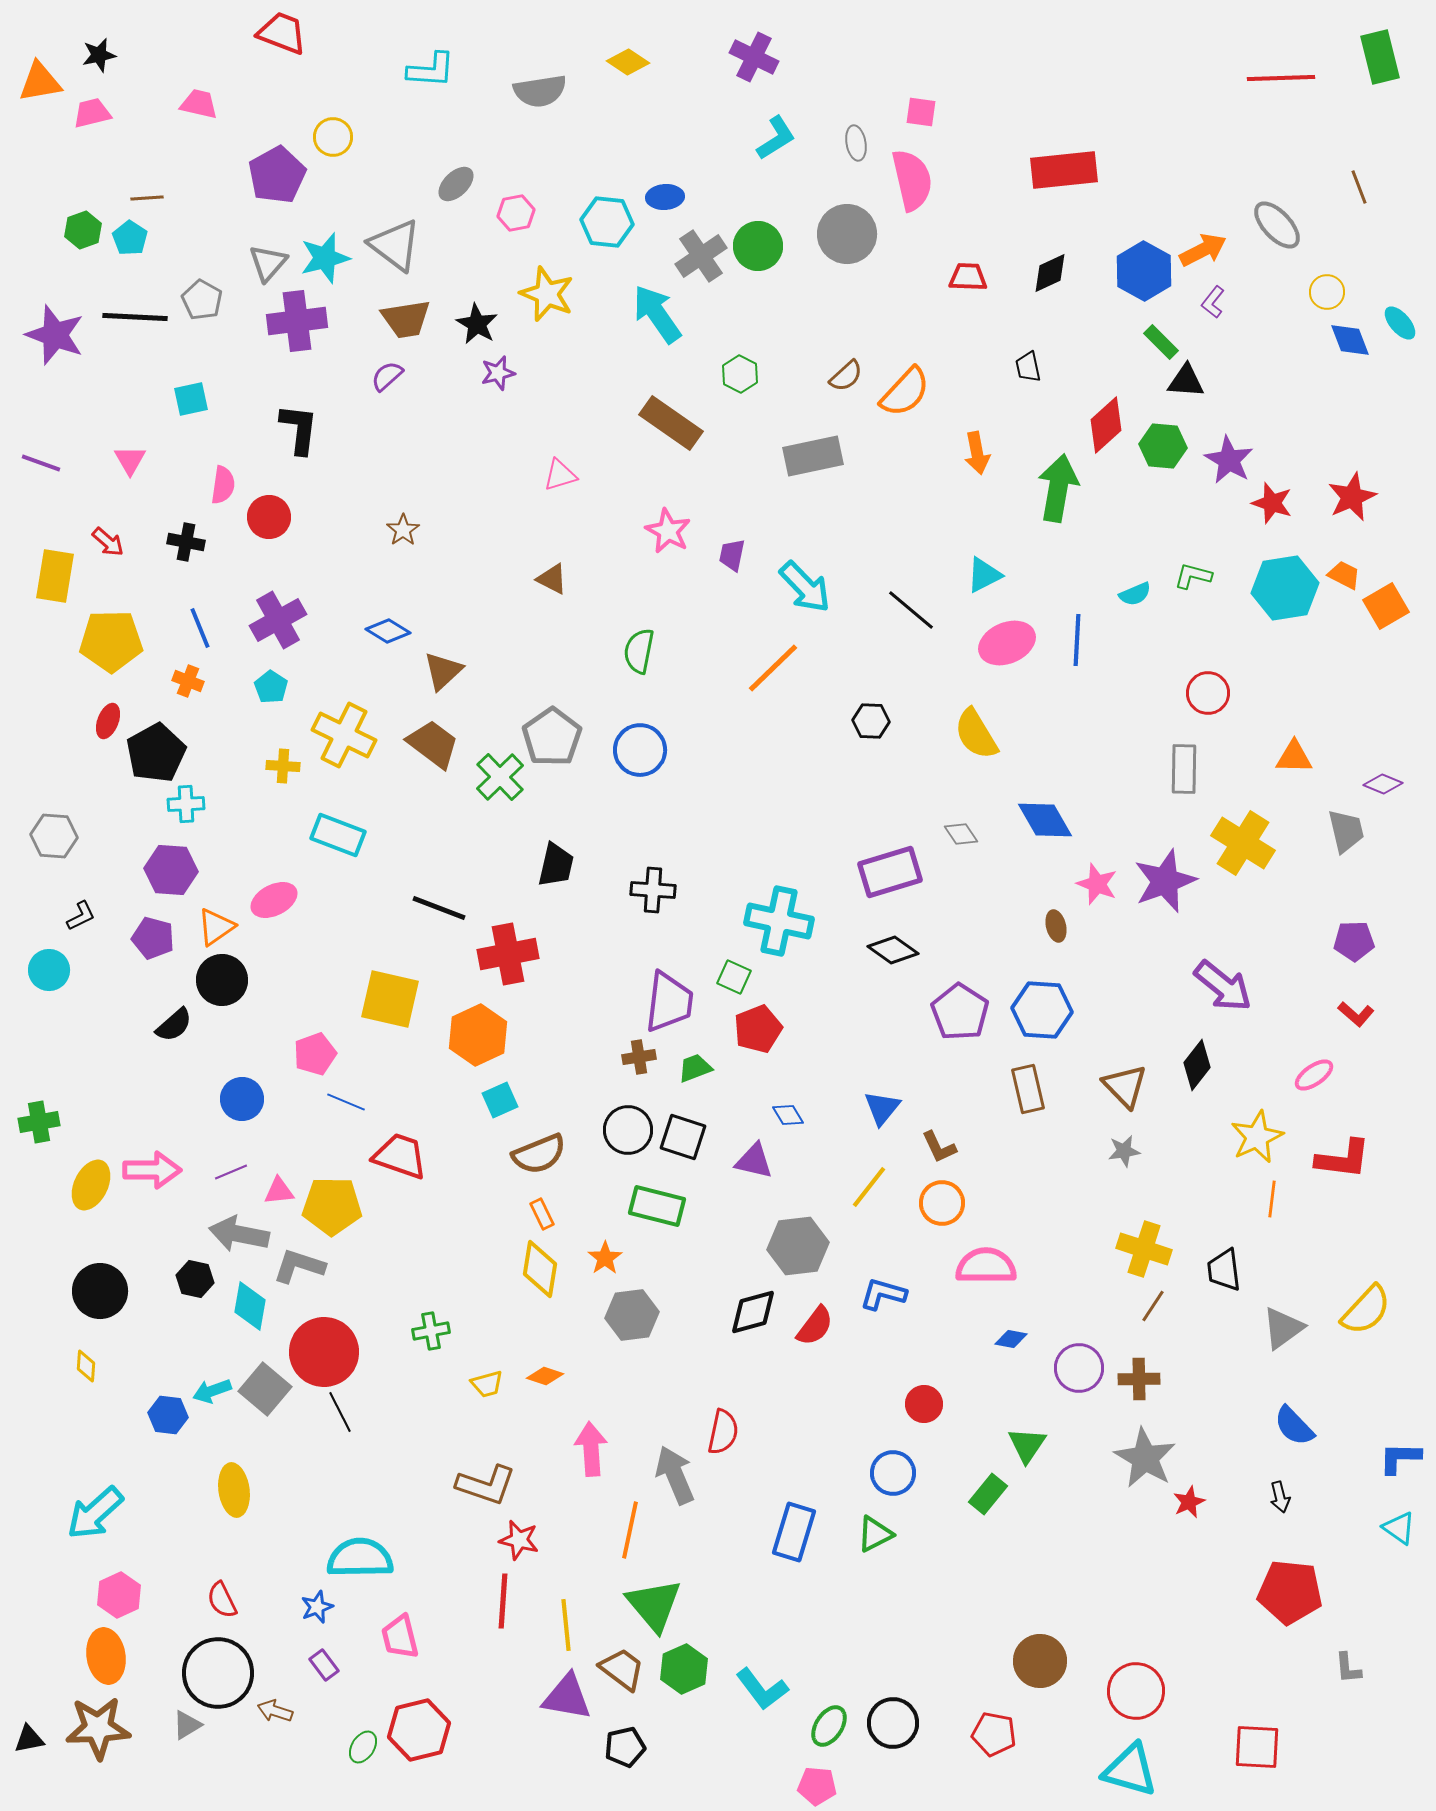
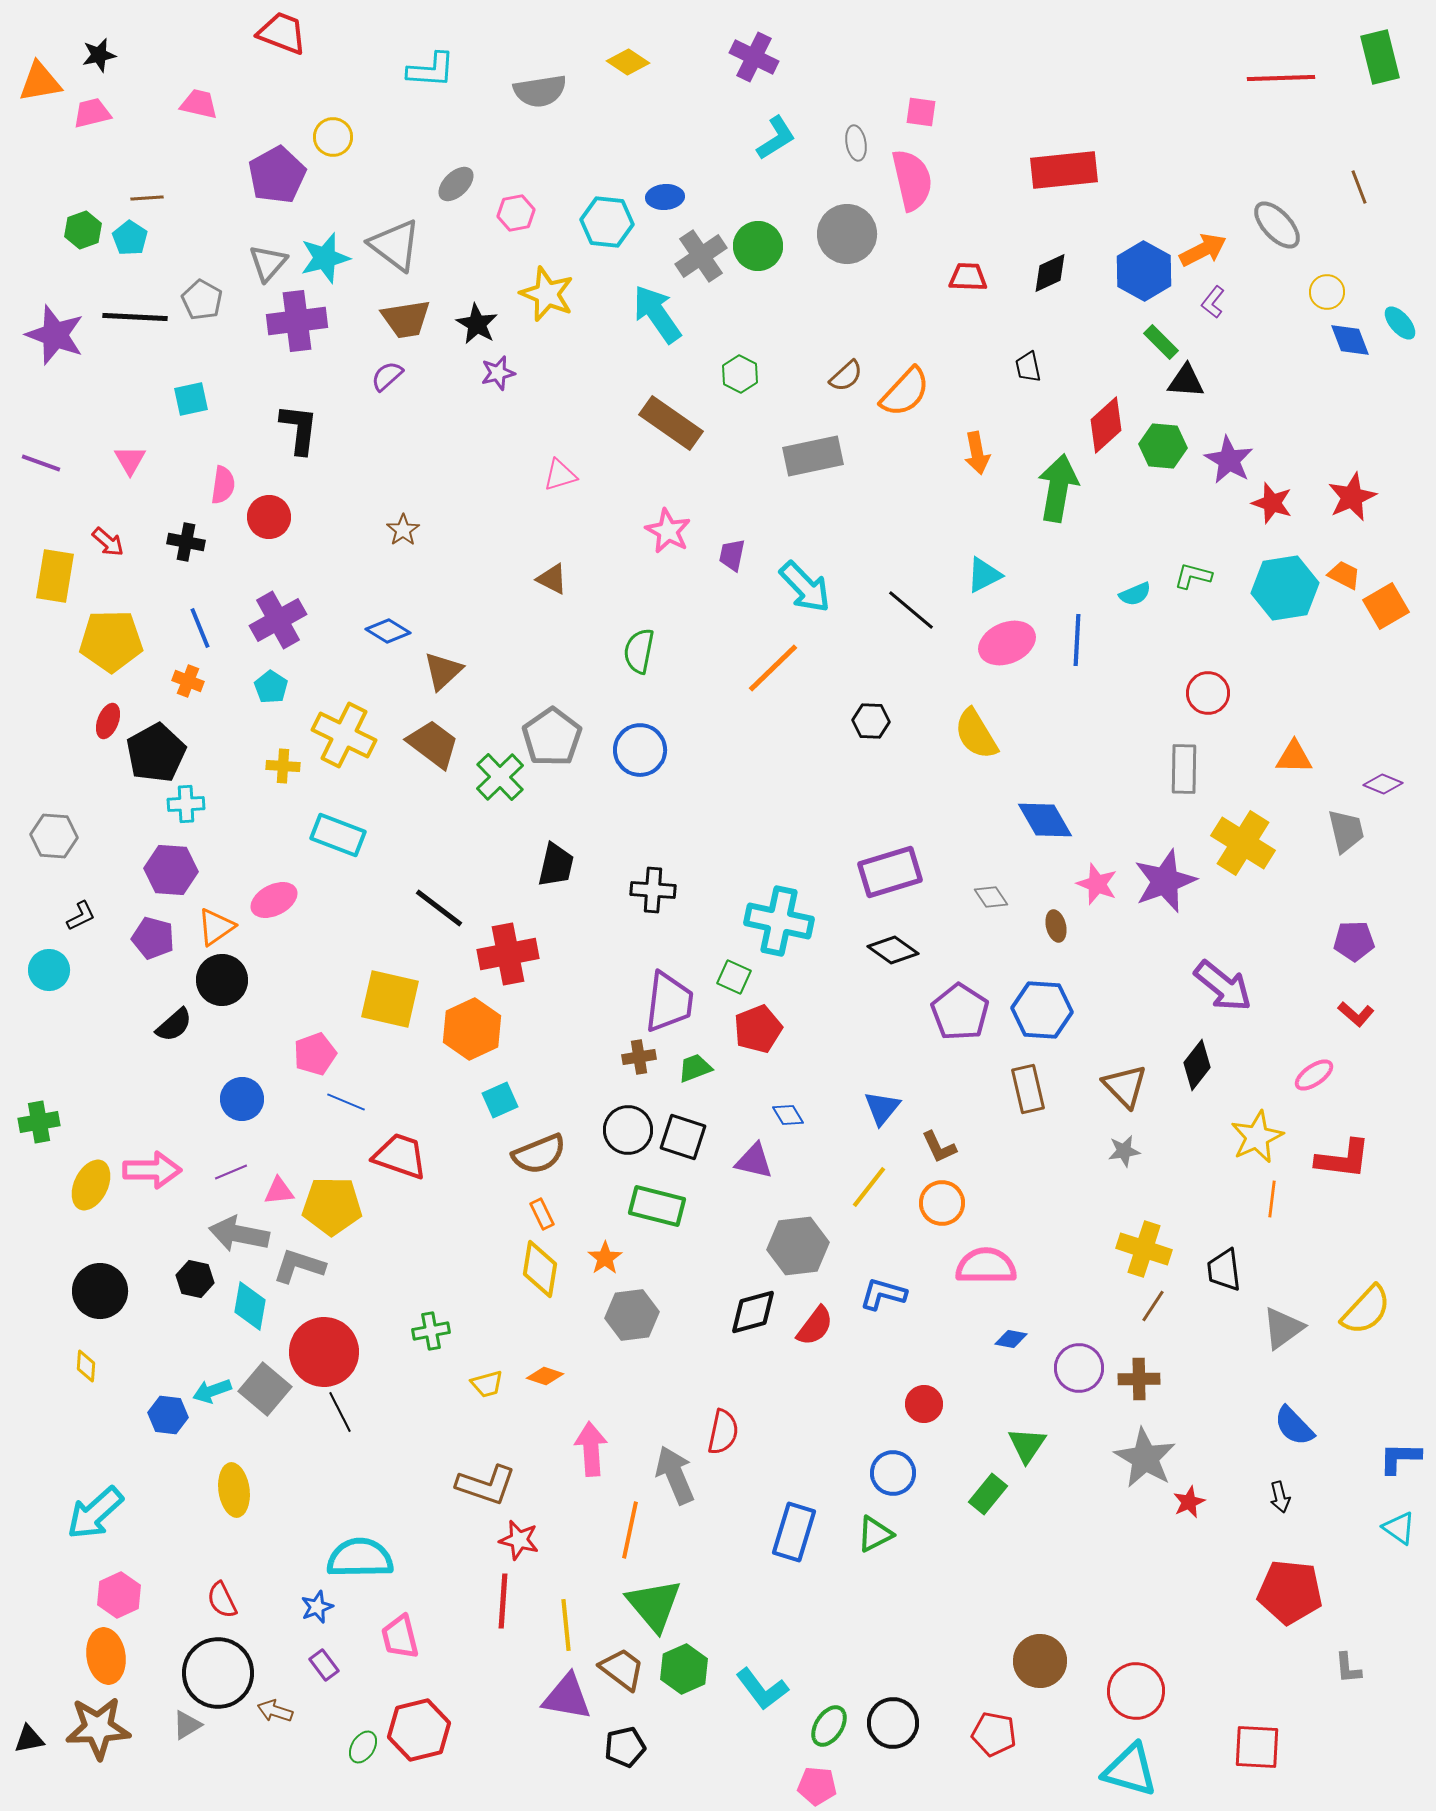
gray diamond at (961, 834): moved 30 px right, 63 px down
black line at (439, 908): rotated 16 degrees clockwise
orange hexagon at (478, 1035): moved 6 px left, 6 px up
